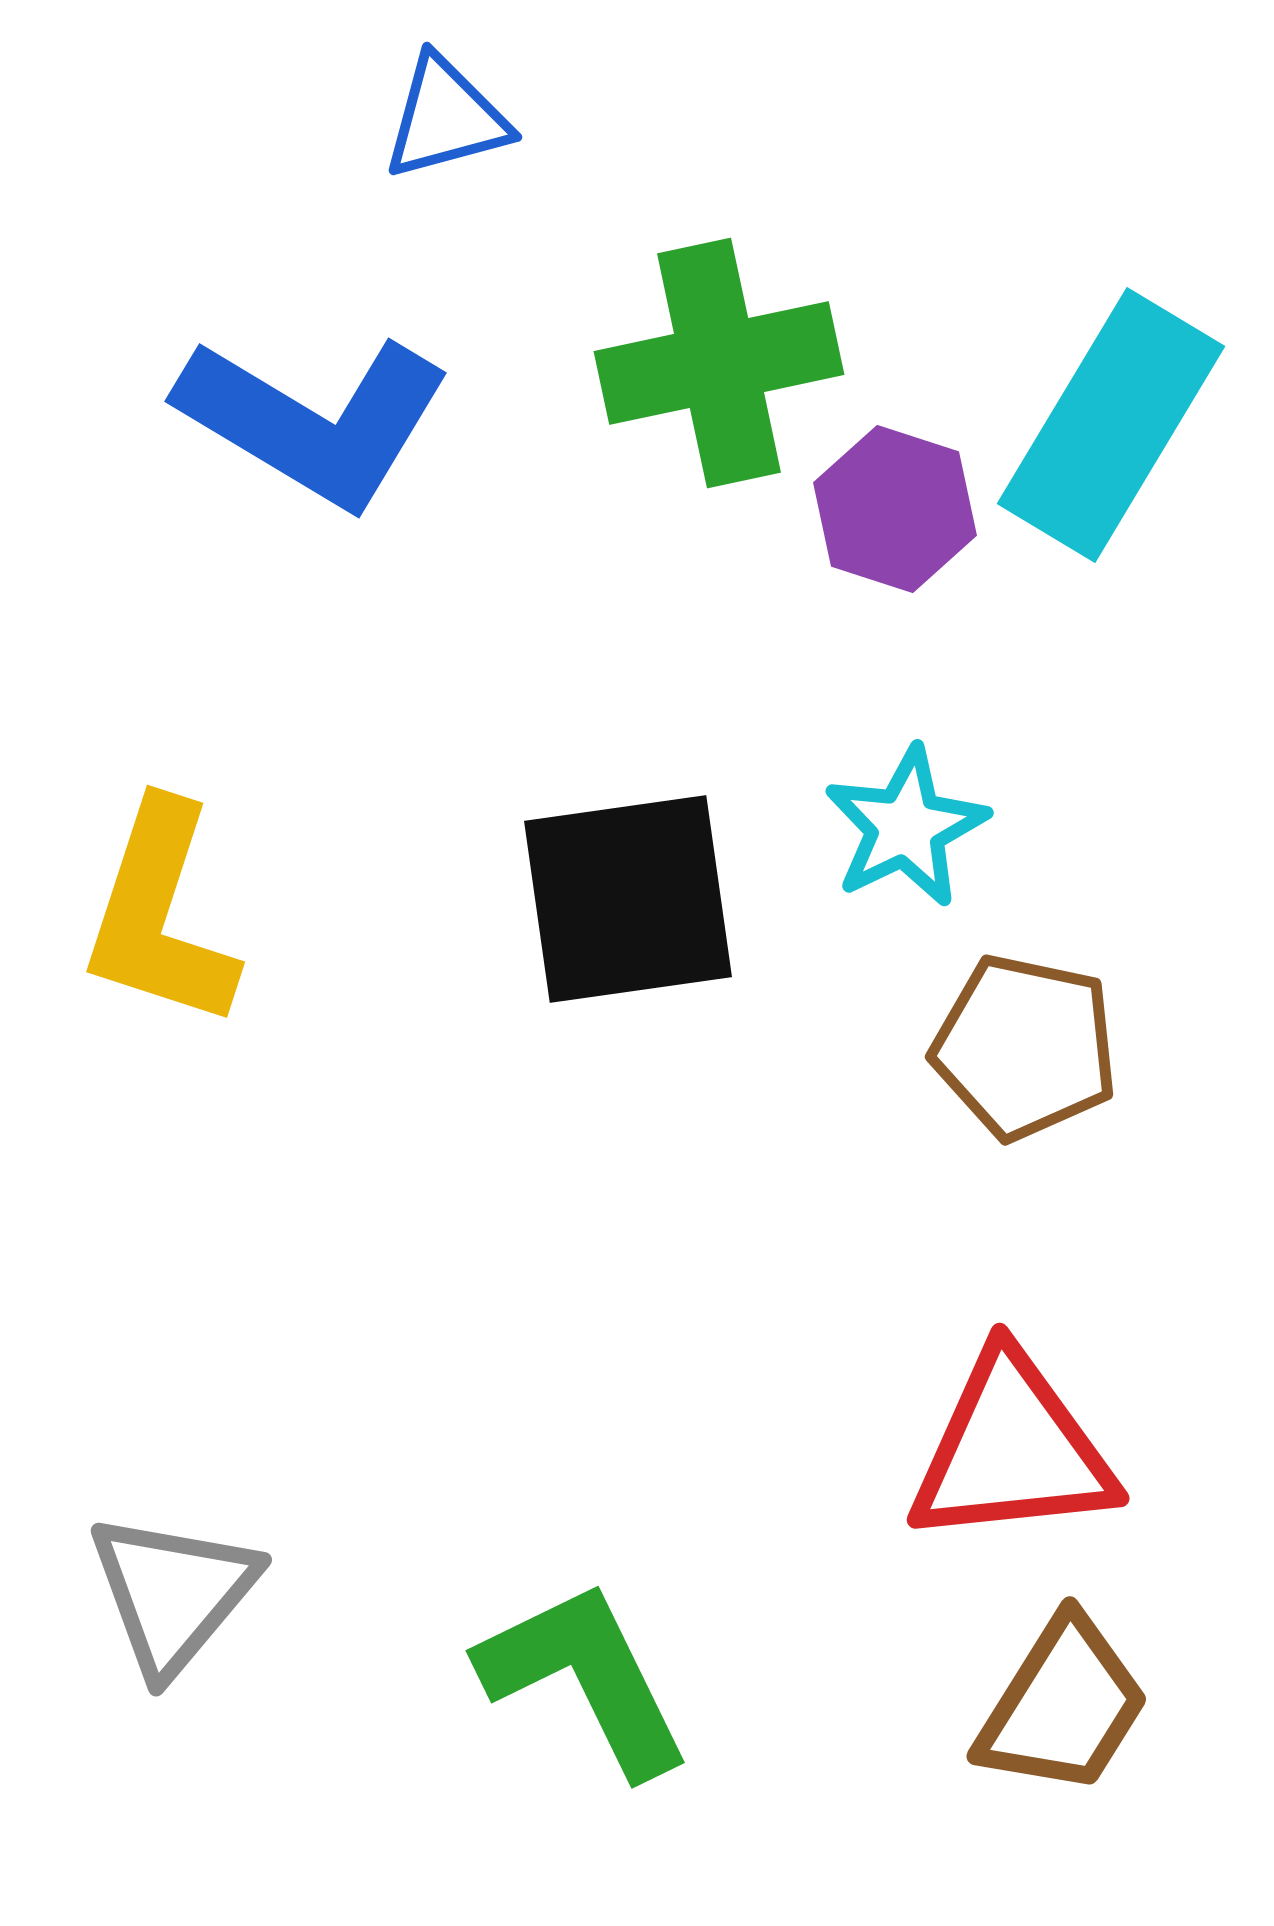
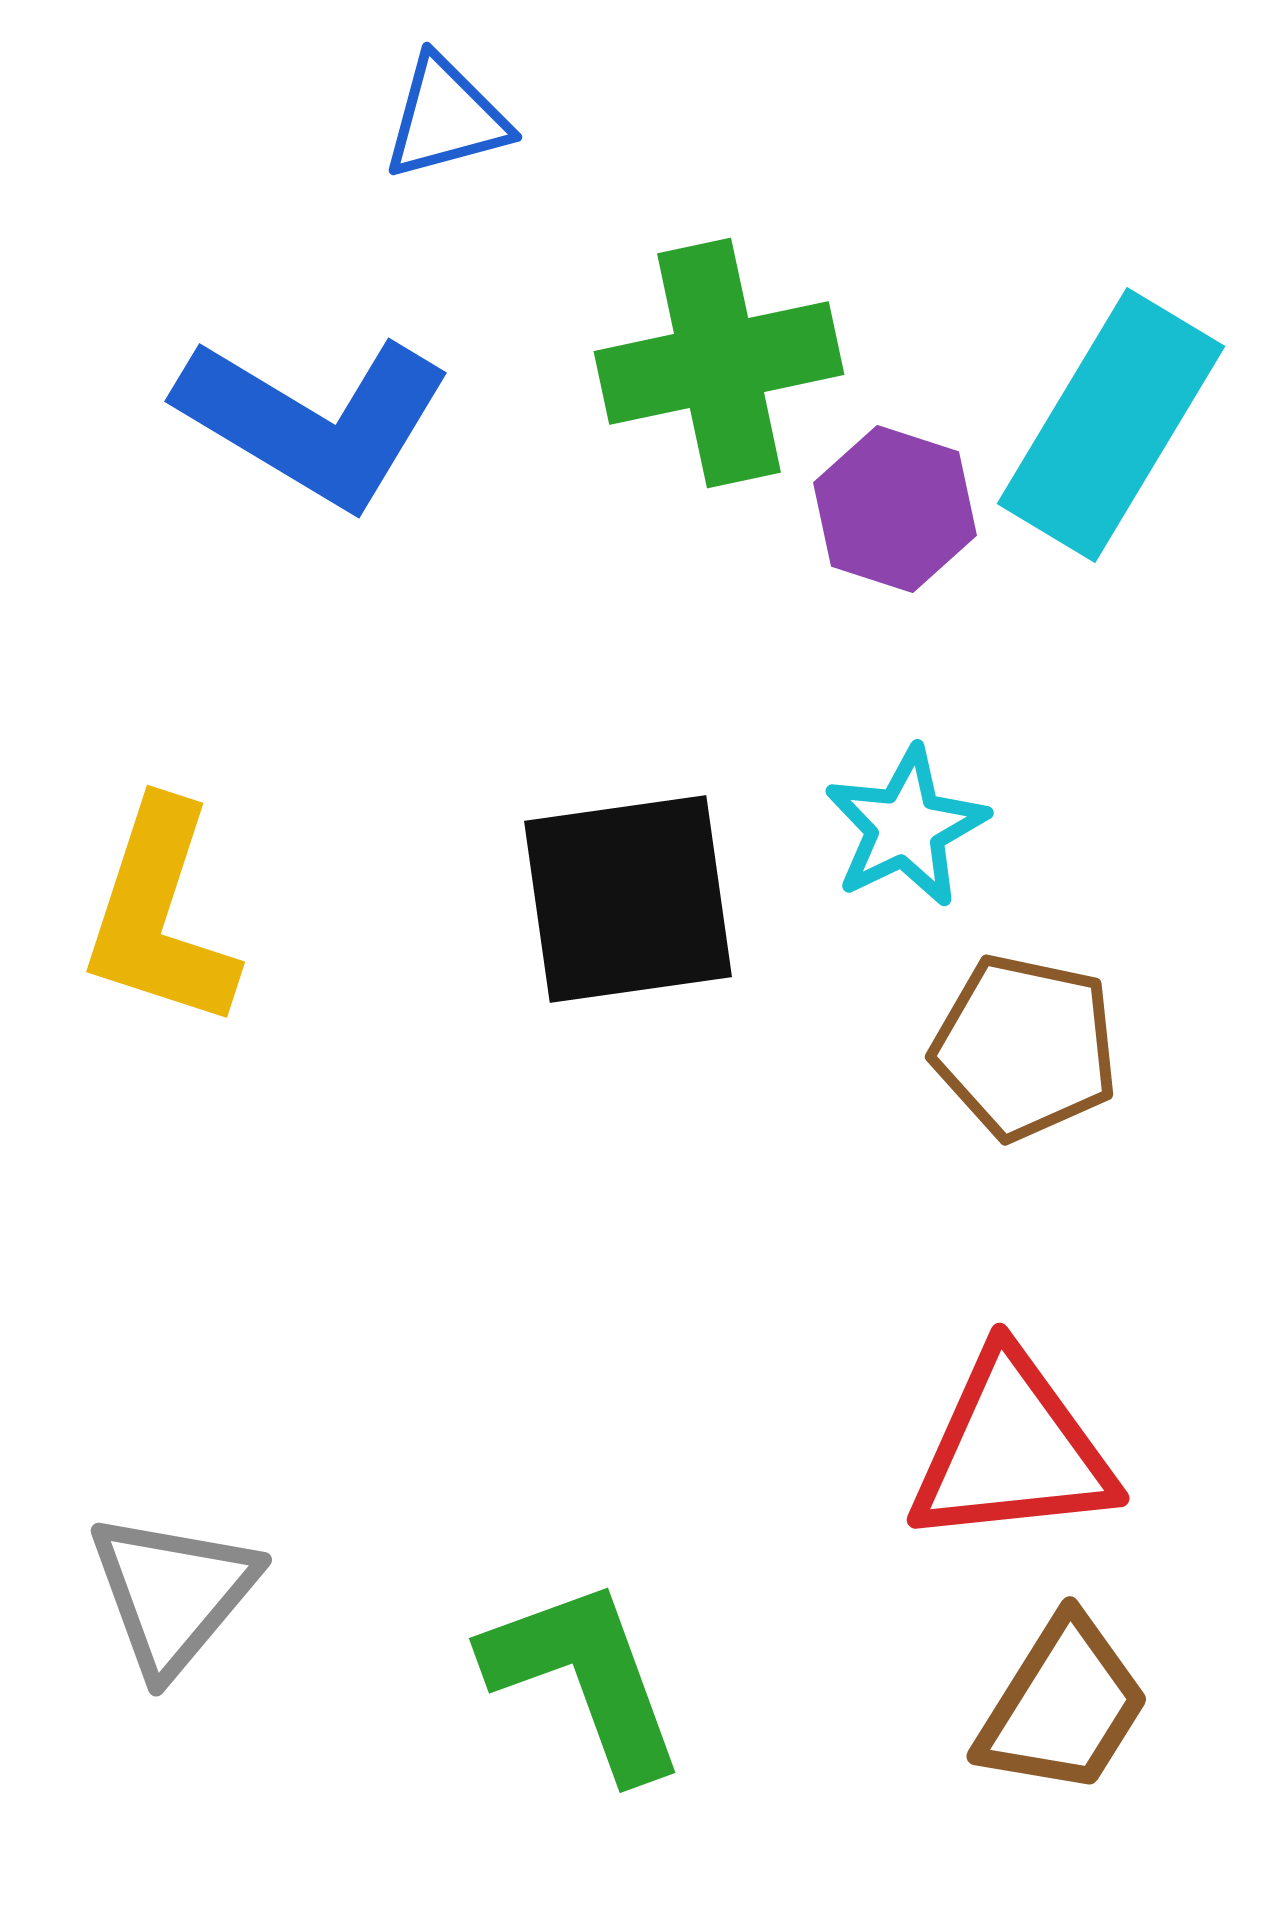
green L-shape: rotated 6 degrees clockwise
